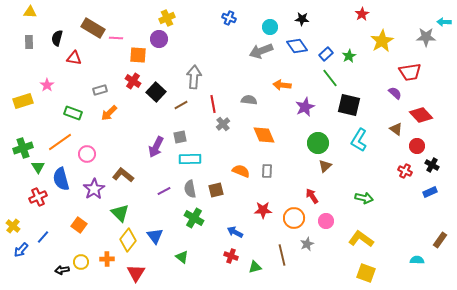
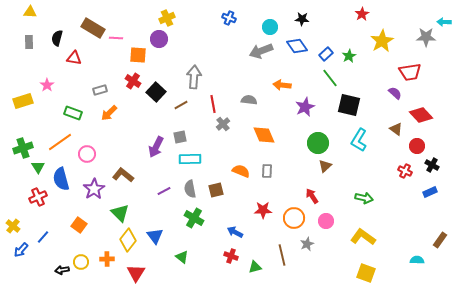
yellow L-shape at (361, 239): moved 2 px right, 2 px up
